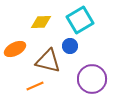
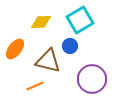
orange ellipse: rotated 25 degrees counterclockwise
